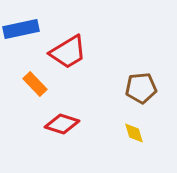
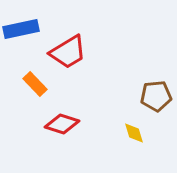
brown pentagon: moved 15 px right, 8 px down
